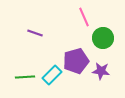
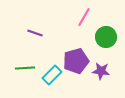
pink line: rotated 54 degrees clockwise
green circle: moved 3 px right, 1 px up
green line: moved 9 px up
